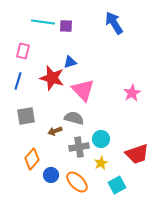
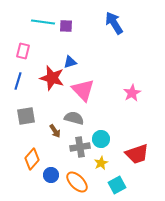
brown arrow: rotated 104 degrees counterclockwise
gray cross: moved 1 px right
